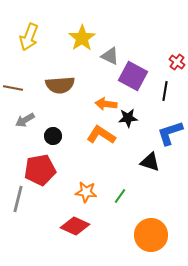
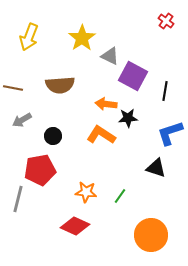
red cross: moved 11 px left, 41 px up
gray arrow: moved 3 px left
black triangle: moved 6 px right, 6 px down
